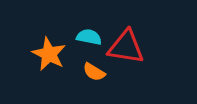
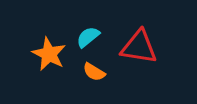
cyan semicircle: moved 1 px left; rotated 50 degrees counterclockwise
red triangle: moved 13 px right
